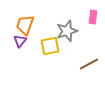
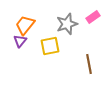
pink rectangle: rotated 48 degrees clockwise
orange trapezoid: rotated 20 degrees clockwise
gray star: moved 7 px up
brown line: rotated 72 degrees counterclockwise
